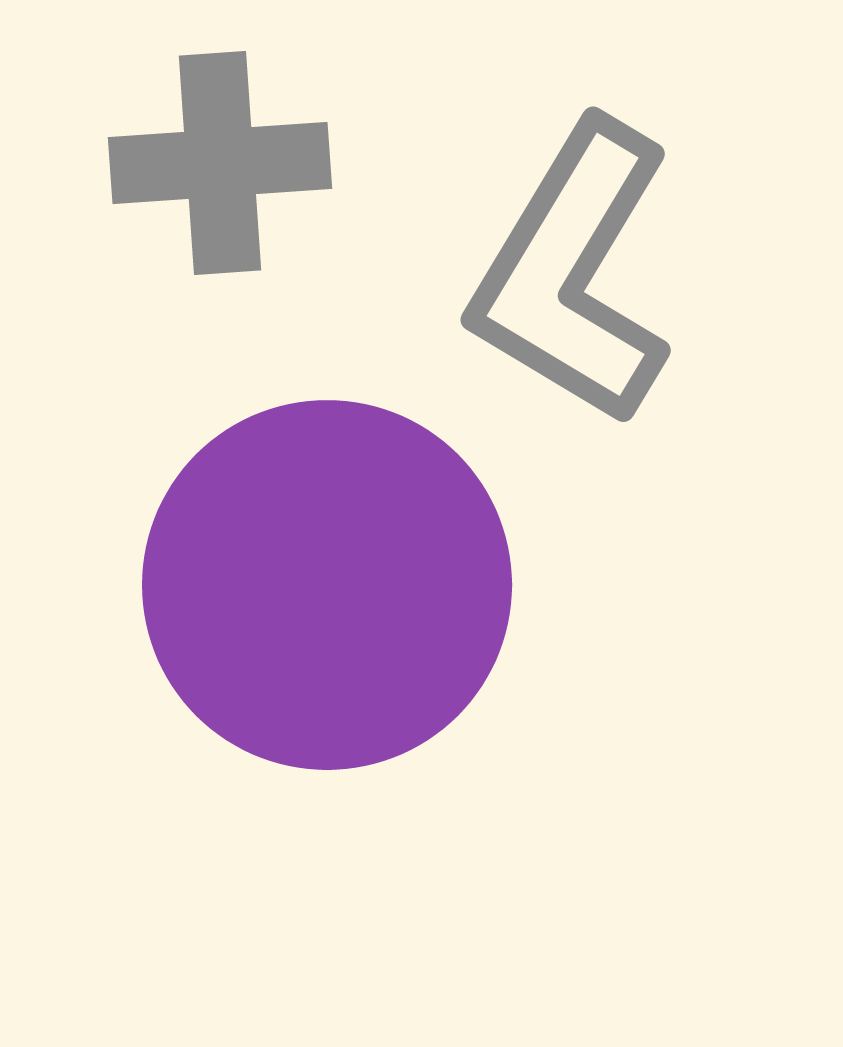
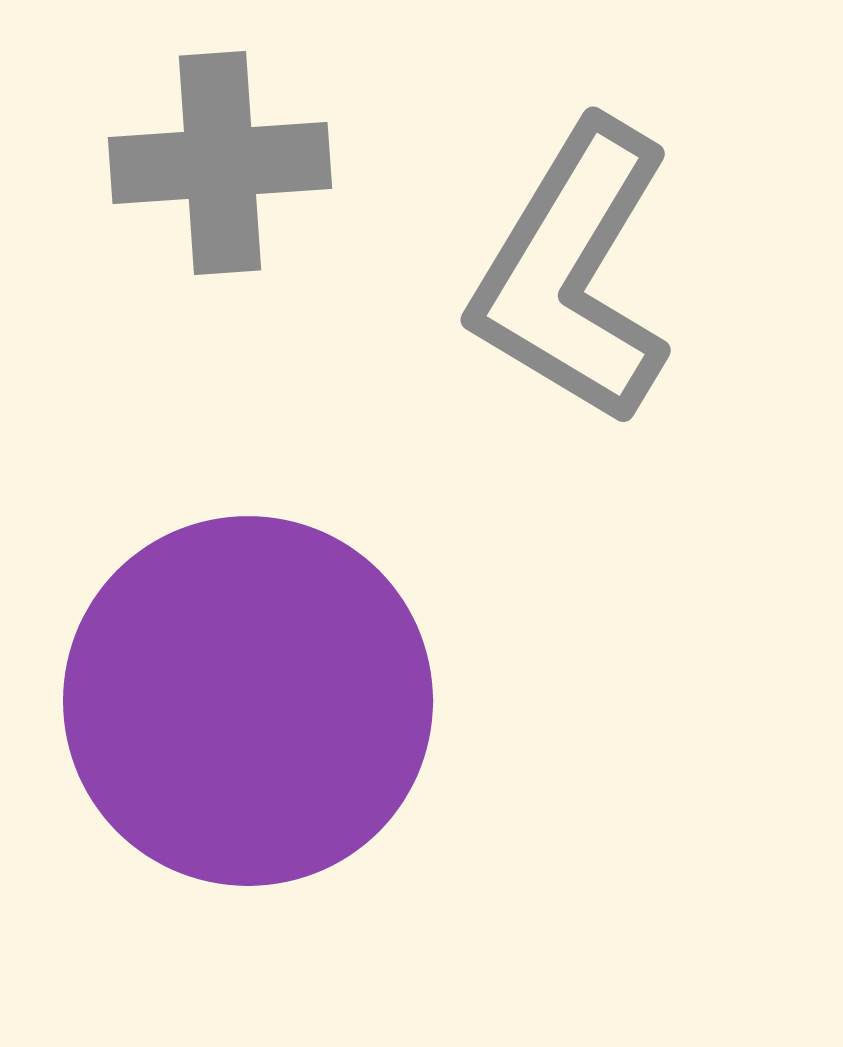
purple circle: moved 79 px left, 116 px down
